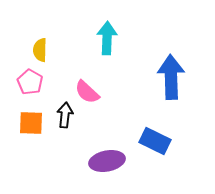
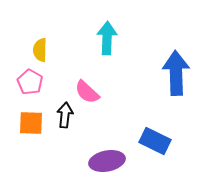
blue arrow: moved 5 px right, 4 px up
